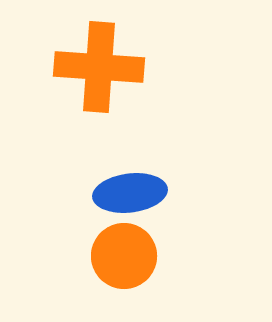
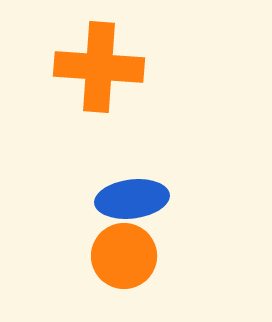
blue ellipse: moved 2 px right, 6 px down
